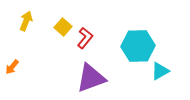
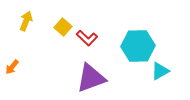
red L-shape: moved 2 px right; rotated 95 degrees clockwise
